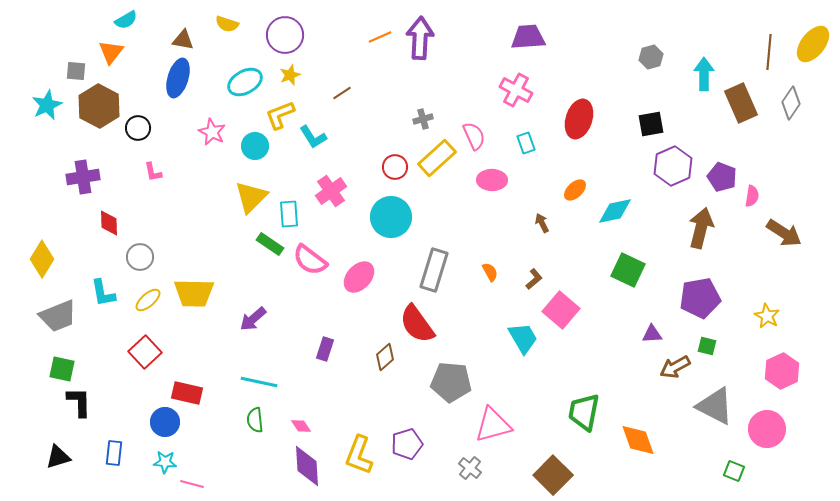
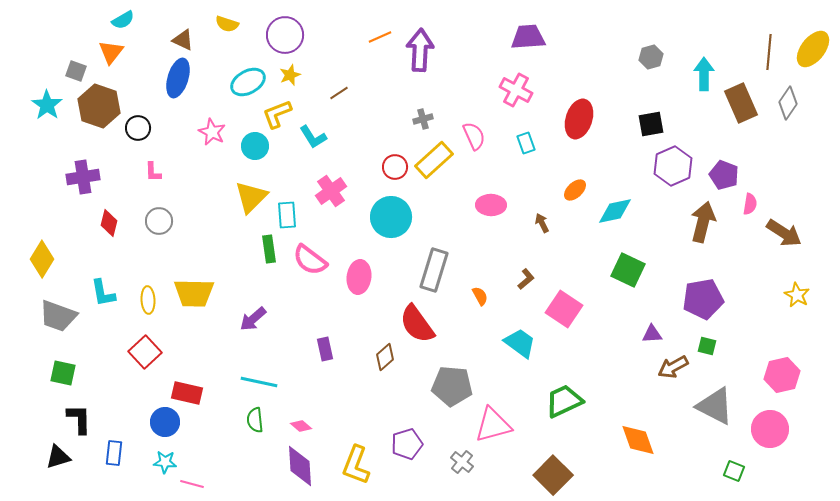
cyan semicircle at (126, 20): moved 3 px left
purple arrow at (420, 38): moved 12 px down
brown triangle at (183, 40): rotated 15 degrees clockwise
yellow ellipse at (813, 44): moved 5 px down
gray square at (76, 71): rotated 15 degrees clockwise
cyan ellipse at (245, 82): moved 3 px right
brown line at (342, 93): moved 3 px left
gray diamond at (791, 103): moved 3 px left
cyan star at (47, 105): rotated 12 degrees counterclockwise
brown hexagon at (99, 106): rotated 9 degrees counterclockwise
yellow L-shape at (280, 115): moved 3 px left, 1 px up
yellow rectangle at (437, 158): moved 3 px left, 2 px down
pink L-shape at (153, 172): rotated 10 degrees clockwise
purple pentagon at (722, 177): moved 2 px right, 2 px up
pink ellipse at (492, 180): moved 1 px left, 25 px down
pink semicircle at (752, 196): moved 2 px left, 8 px down
cyan rectangle at (289, 214): moved 2 px left, 1 px down
red diamond at (109, 223): rotated 16 degrees clockwise
brown arrow at (701, 228): moved 2 px right, 6 px up
green rectangle at (270, 244): moved 1 px left, 5 px down; rotated 48 degrees clockwise
gray circle at (140, 257): moved 19 px right, 36 px up
orange semicircle at (490, 272): moved 10 px left, 24 px down
pink ellipse at (359, 277): rotated 36 degrees counterclockwise
brown L-shape at (534, 279): moved 8 px left
purple pentagon at (700, 298): moved 3 px right, 1 px down
yellow ellipse at (148, 300): rotated 52 degrees counterclockwise
pink square at (561, 310): moved 3 px right, 1 px up; rotated 6 degrees counterclockwise
gray trapezoid at (58, 316): rotated 42 degrees clockwise
yellow star at (767, 316): moved 30 px right, 21 px up
cyan trapezoid at (523, 338): moved 3 px left, 5 px down; rotated 24 degrees counterclockwise
purple rectangle at (325, 349): rotated 30 degrees counterclockwise
brown arrow at (675, 367): moved 2 px left
green square at (62, 369): moved 1 px right, 4 px down
pink hexagon at (782, 371): moved 4 px down; rotated 12 degrees clockwise
gray pentagon at (451, 382): moved 1 px right, 4 px down
black L-shape at (79, 402): moved 17 px down
green trapezoid at (584, 412): moved 20 px left, 11 px up; rotated 54 degrees clockwise
pink diamond at (301, 426): rotated 15 degrees counterclockwise
pink circle at (767, 429): moved 3 px right
yellow L-shape at (359, 455): moved 3 px left, 10 px down
purple diamond at (307, 466): moved 7 px left
gray cross at (470, 468): moved 8 px left, 6 px up
